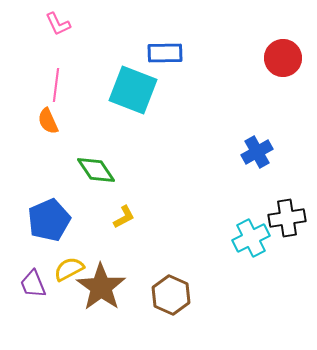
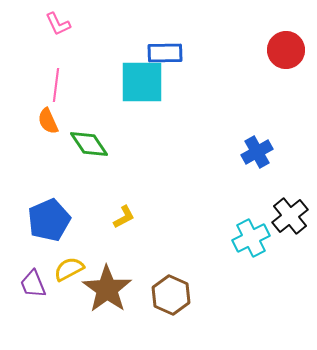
red circle: moved 3 px right, 8 px up
cyan square: moved 9 px right, 8 px up; rotated 21 degrees counterclockwise
green diamond: moved 7 px left, 26 px up
black cross: moved 3 px right, 2 px up; rotated 30 degrees counterclockwise
brown star: moved 6 px right, 2 px down
